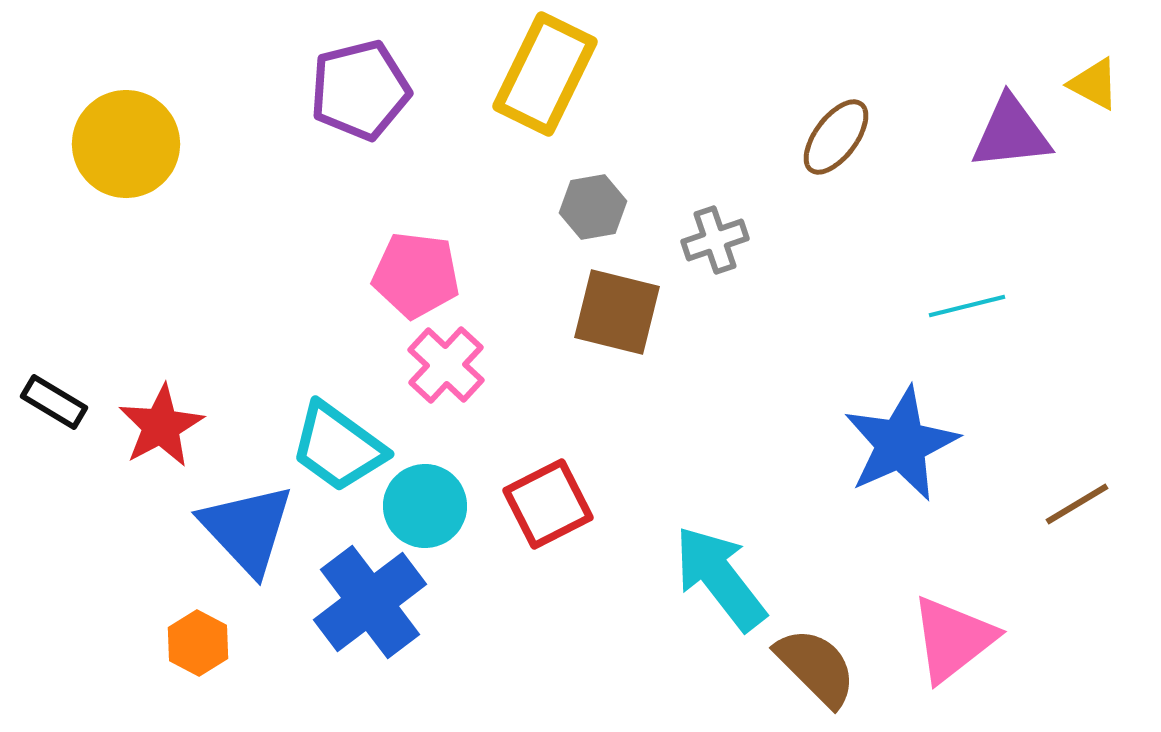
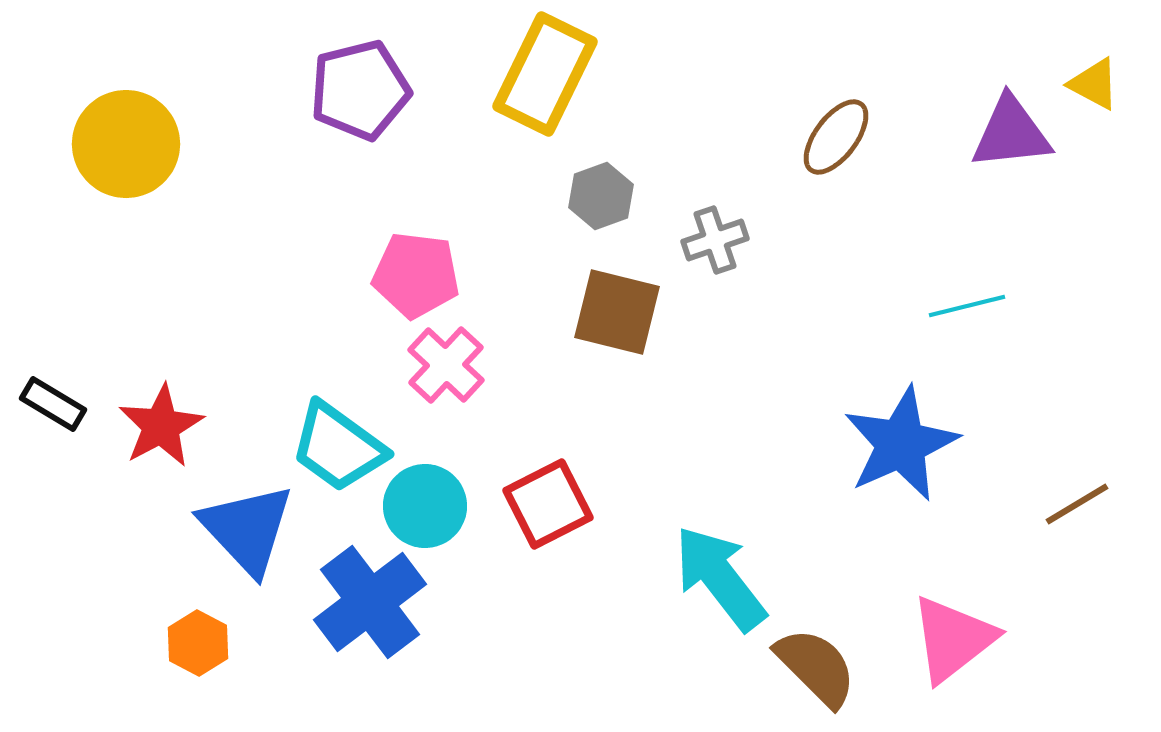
gray hexagon: moved 8 px right, 11 px up; rotated 10 degrees counterclockwise
black rectangle: moved 1 px left, 2 px down
